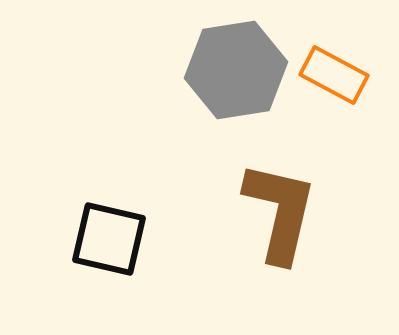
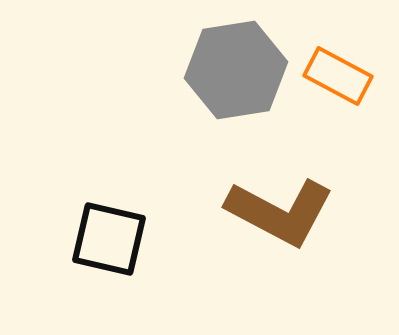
orange rectangle: moved 4 px right, 1 px down
brown L-shape: rotated 105 degrees clockwise
